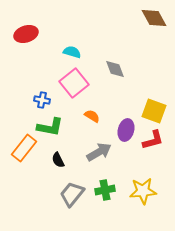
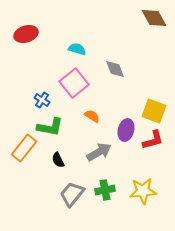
cyan semicircle: moved 5 px right, 3 px up
blue cross: rotated 21 degrees clockwise
